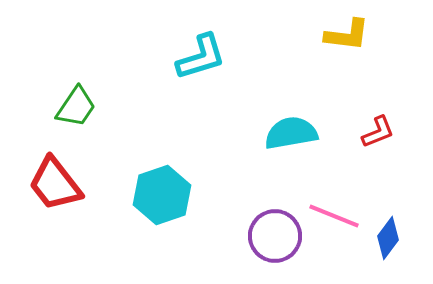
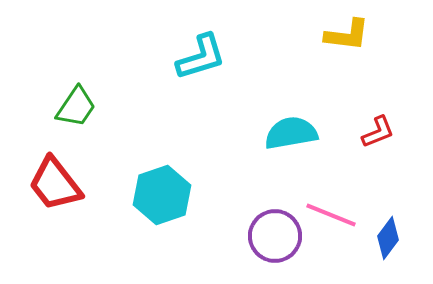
pink line: moved 3 px left, 1 px up
